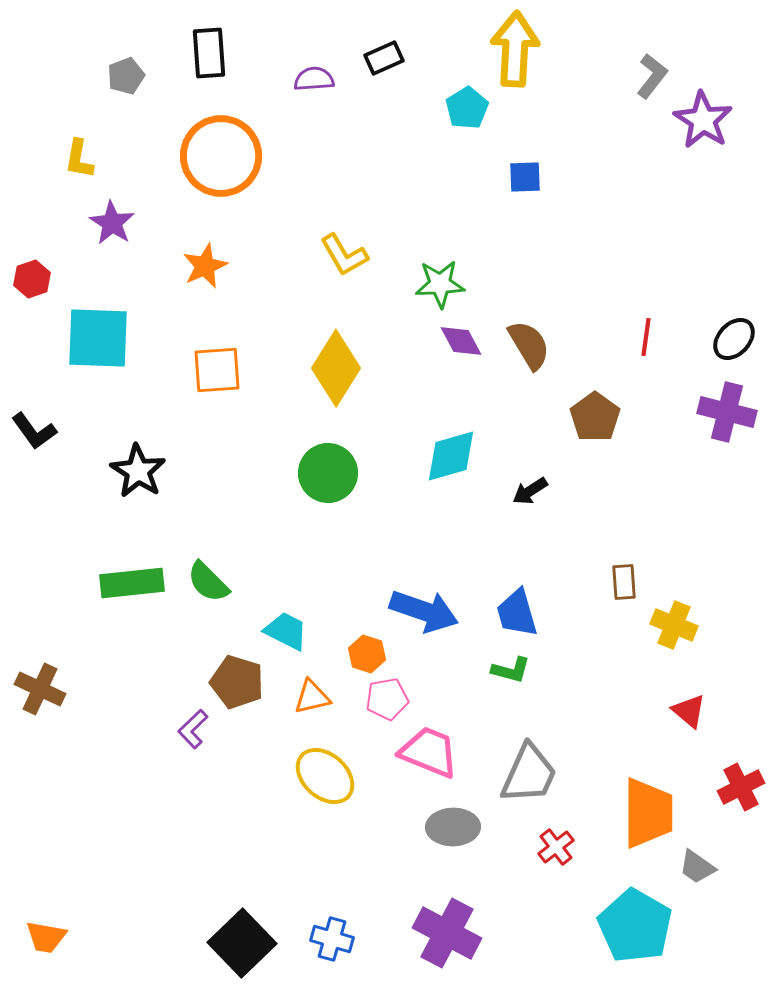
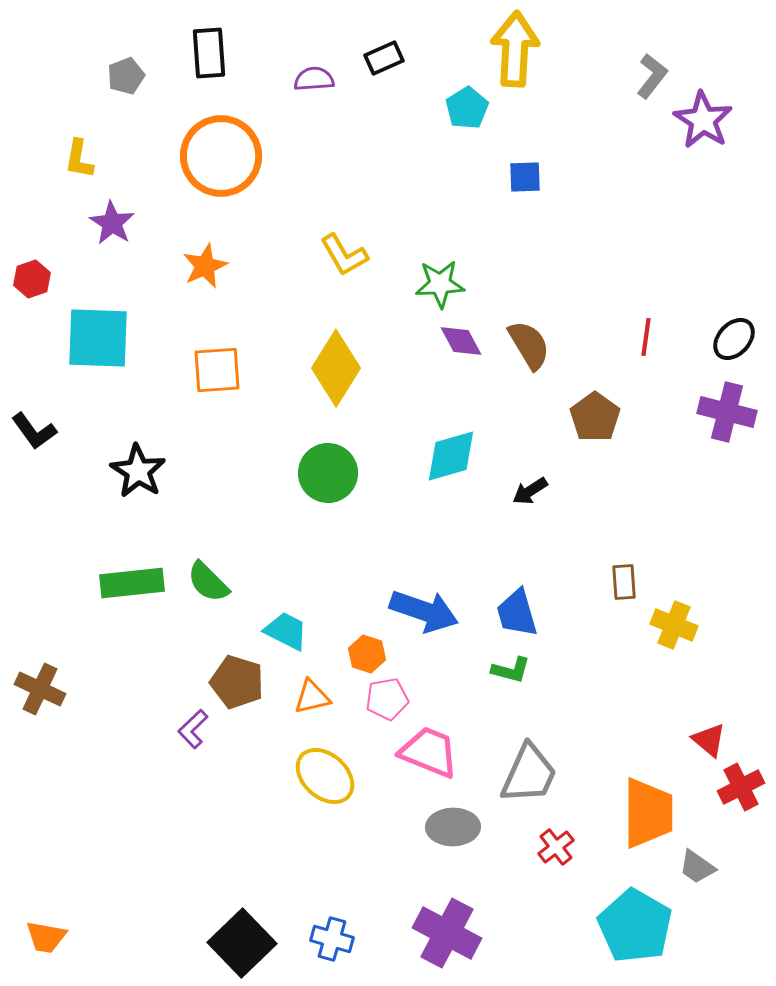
red triangle at (689, 711): moved 20 px right, 29 px down
